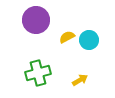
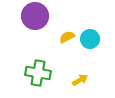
purple circle: moved 1 px left, 4 px up
cyan circle: moved 1 px right, 1 px up
green cross: rotated 25 degrees clockwise
